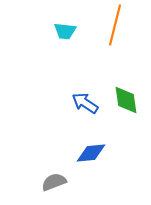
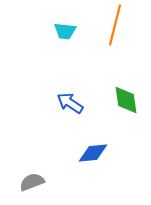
blue arrow: moved 15 px left
blue diamond: moved 2 px right
gray semicircle: moved 22 px left
